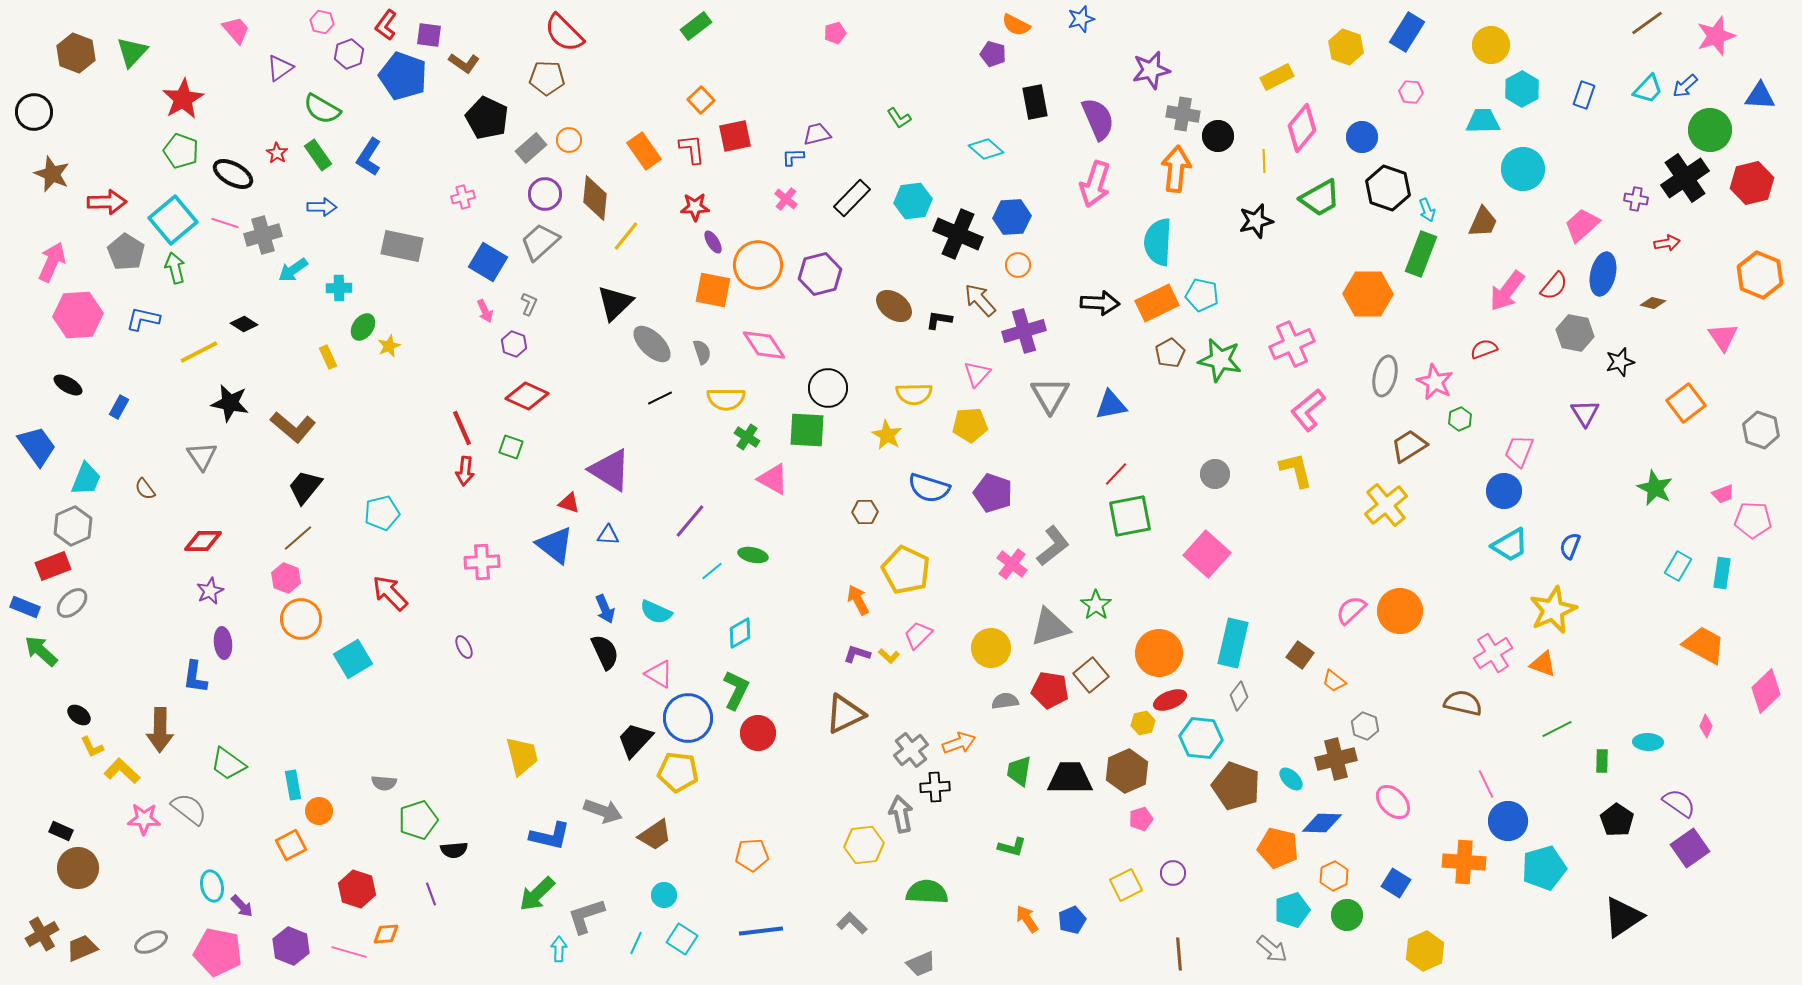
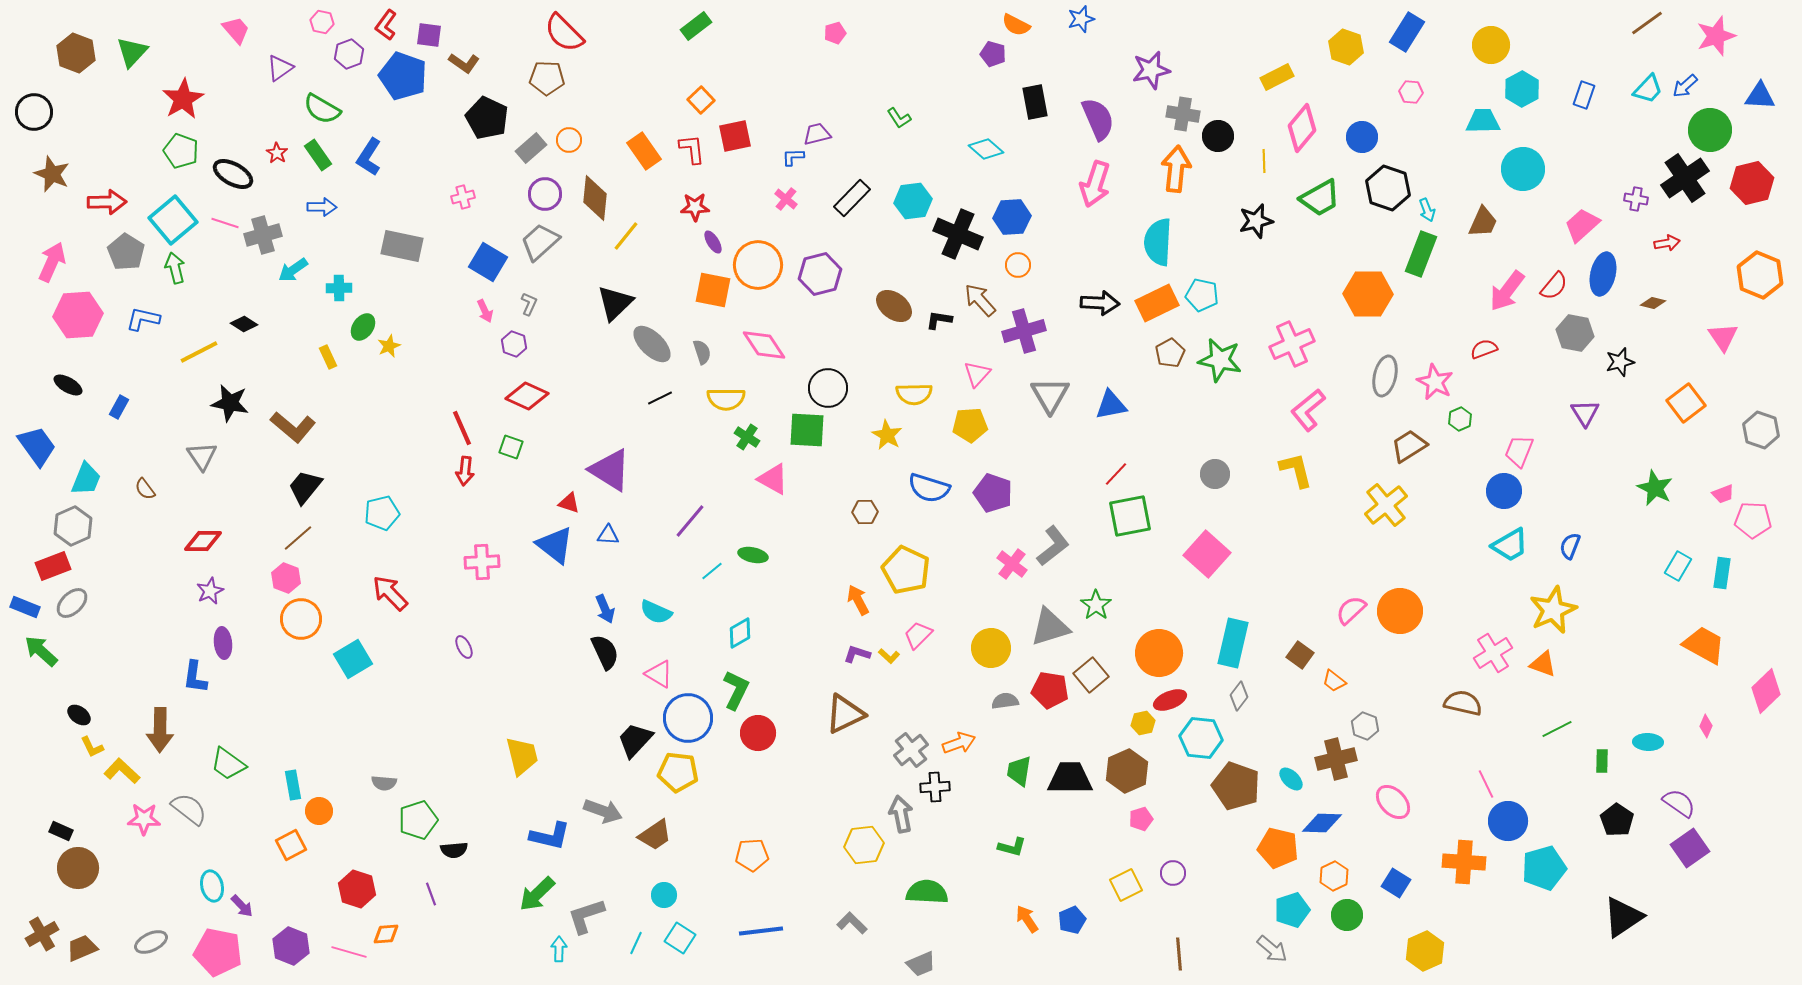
cyan square at (682, 939): moved 2 px left, 1 px up
